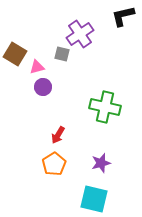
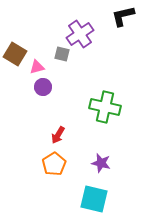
purple star: rotated 30 degrees clockwise
